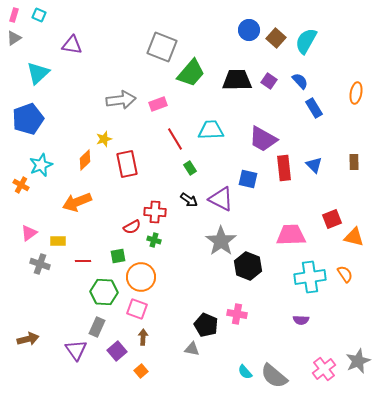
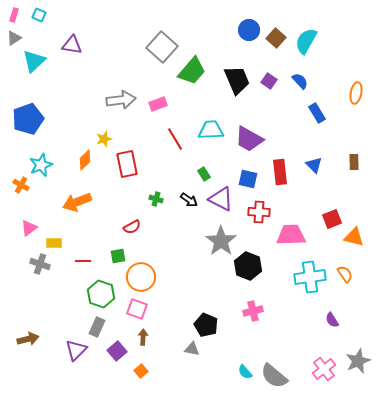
gray square at (162, 47): rotated 20 degrees clockwise
cyan triangle at (38, 73): moved 4 px left, 12 px up
green trapezoid at (191, 73): moved 1 px right, 2 px up
black trapezoid at (237, 80): rotated 68 degrees clockwise
blue rectangle at (314, 108): moved 3 px right, 5 px down
purple trapezoid at (263, 139): moved 14 px left
green rectangle at (190, 168): moved 14 px right, 6 px down
red rectangle at (284, 168): moved 4 px left, 4 px down
red cross at (155, 212): moved 104 px right
pink triangle at (29, 233): moved 5 px up
green cross at (154, 240): moved 2 px right, 41 px up
yellow rectangle at (58, 241): moved 4 px left, 2 px down
green hexagon at (104, 292): moved 3 px left, 2 px down; rotated 16 degrees clockwise
pink cross at (237, 314): moved 16 px right, 3 px up; rotated 24 degrees counterclockwise
purple semicircle at (301, 320): moved 31 px right; rotated 56 degrees clockwise
purple triangle at (76, 350): rotated 20 degrees clockwise
